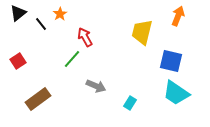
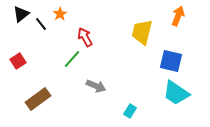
black triangle: moved 3 px right, 1 px down
cyan rectangle: moved 8 px down
